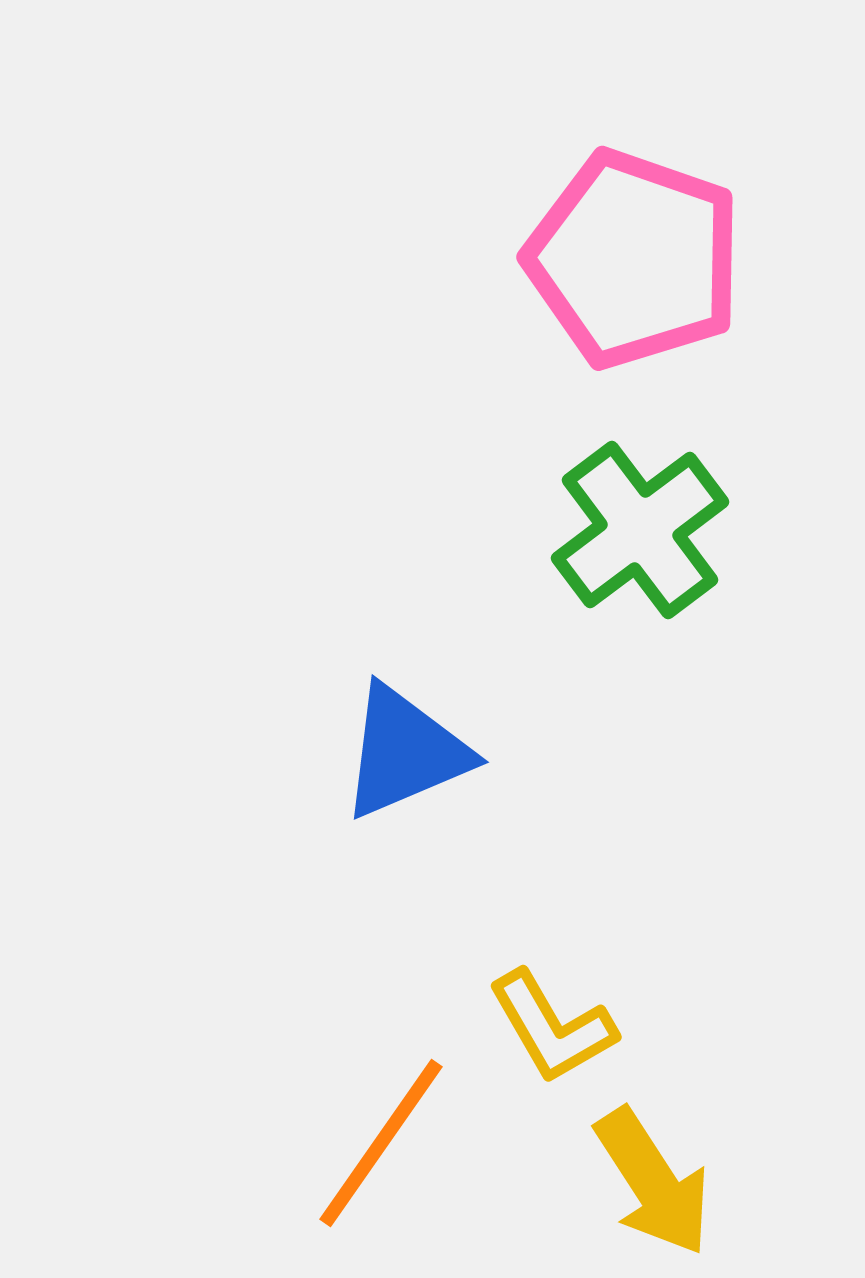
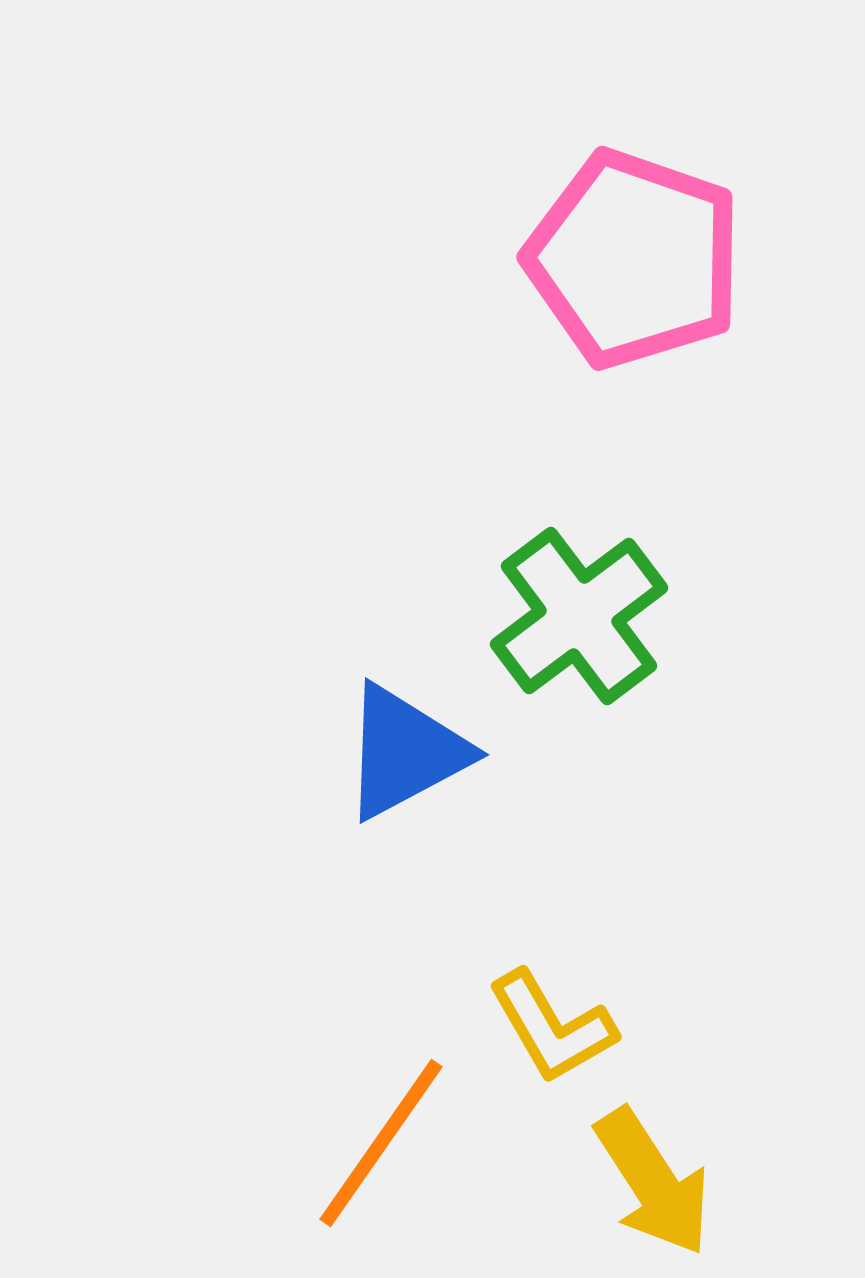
green cross: moved 61 px left, 86 px down
blue triangle: rotated 5 degrees counterclockwise
